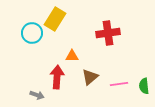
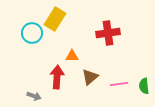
gray arrow: moved 3 px left, 1 px down
